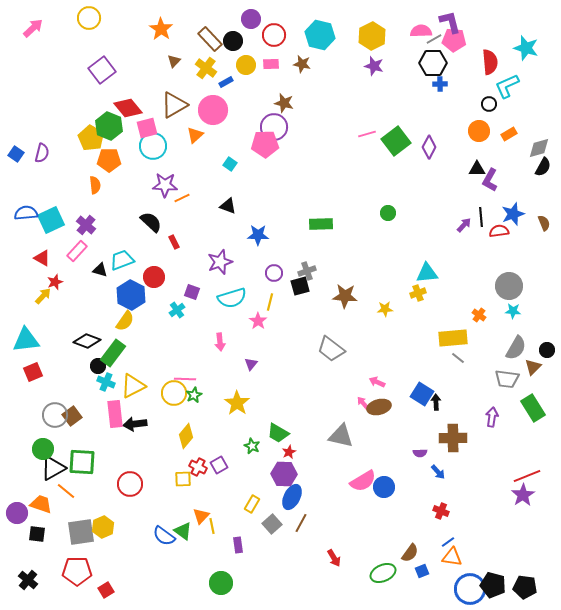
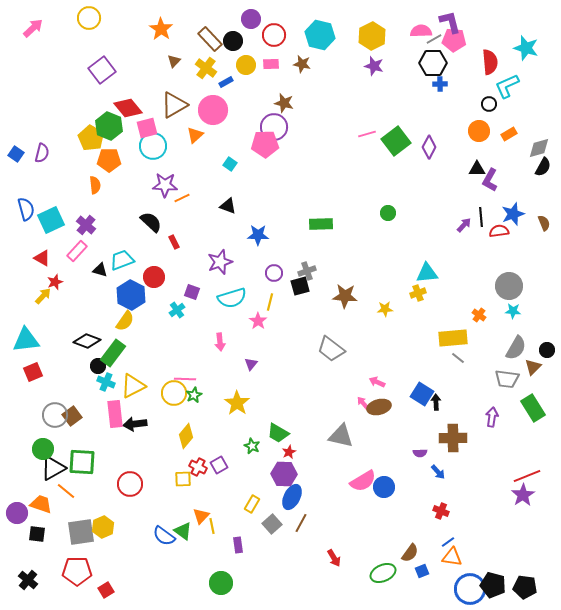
blue semicircle at (26, 213): moved 4 px up; rotated 80 degrees clockwise
